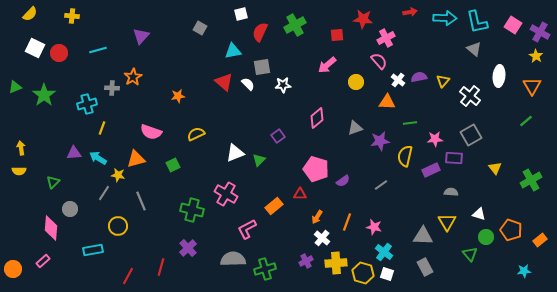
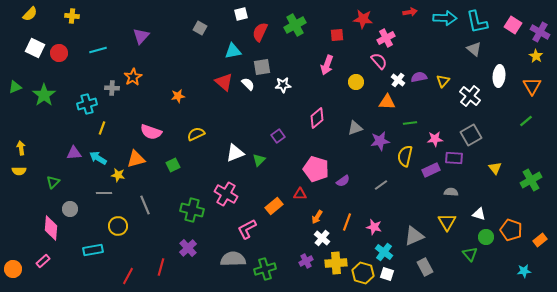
pink arrow at (327, 65): rotated 30 degrees counterclockwise
gray line at (104, 193): rotated 56 degrees clockwise
gray line at (141, 201): moved 4 px right, 4 px down
gray triangle at (423, 236): moved 9 px left; rotated 25 degrees counterclockwise
